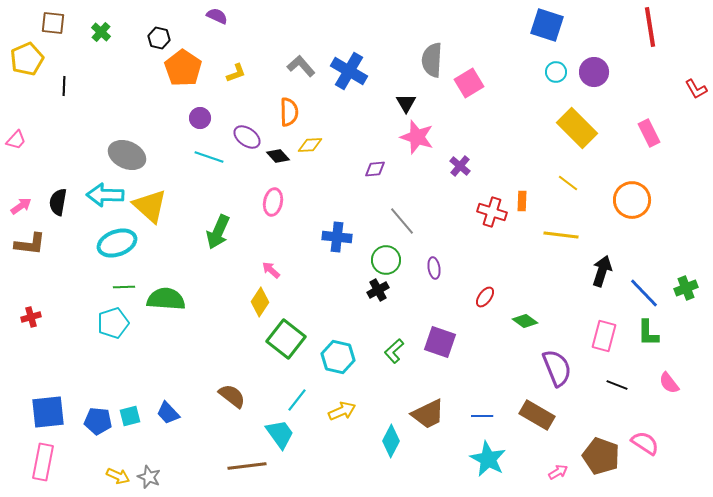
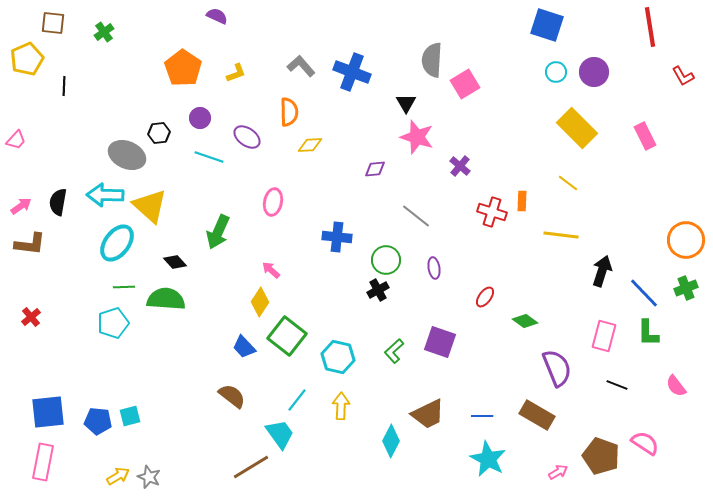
green cross at (101, 32): moved 3 px right; rotated 12 degrees clockwise
black hexagon at (159, 38): moved 95 px down; rotated 20 degrees counterclockwise
blue cross at (349, 71): moved 3 px right, 1 px down; rotated 9 degrees counterclockwise
pink square at (469, 83): moved 4 px left, 1 px down
red L-shape at (696, 89): moved 13 px left, 13 px up
pink rectangle at (649, 133): moved 4 px left, 3 px down
black diamond at (278, 156): moved 103 px left, 106 px down
orange circle at (632, 200): moved 54 px right, 40 px down
gray line at (402, 221): moved 14 px right, 5 px up; rotated 12 degrees counterclockwise
cyan ellipse at (117, 243): rotated 33 degrees counterclockwise
red cross at (31, 317): rotated 24 degrees counterclockwise
green square at (286, 339): moved 1 px right, 3 px up
pink semicircle at (669, 383): moved 7 px right, 3 px down
yellow arrow at (342, 411): moved 1 px left, 5 px up; rotated 64 degrees counterclockwise
blue trapezoid at (168, 413): moved 76 px right, 66 px up
brown line at (247, 466): moved 4 px right, 1 px down; rotated 24 degrees counterclockwise
yellow arrow at (118, 476): rotated 55 degrees counterclockwise
